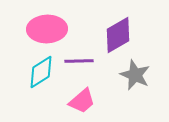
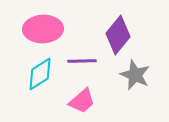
pink ellipse: moved 4 px left
purple diamond: rotated 21 degrees counterclockwise
purple line: moved 3 px right
cyan diamond: moved 1 px left, 2 px down
